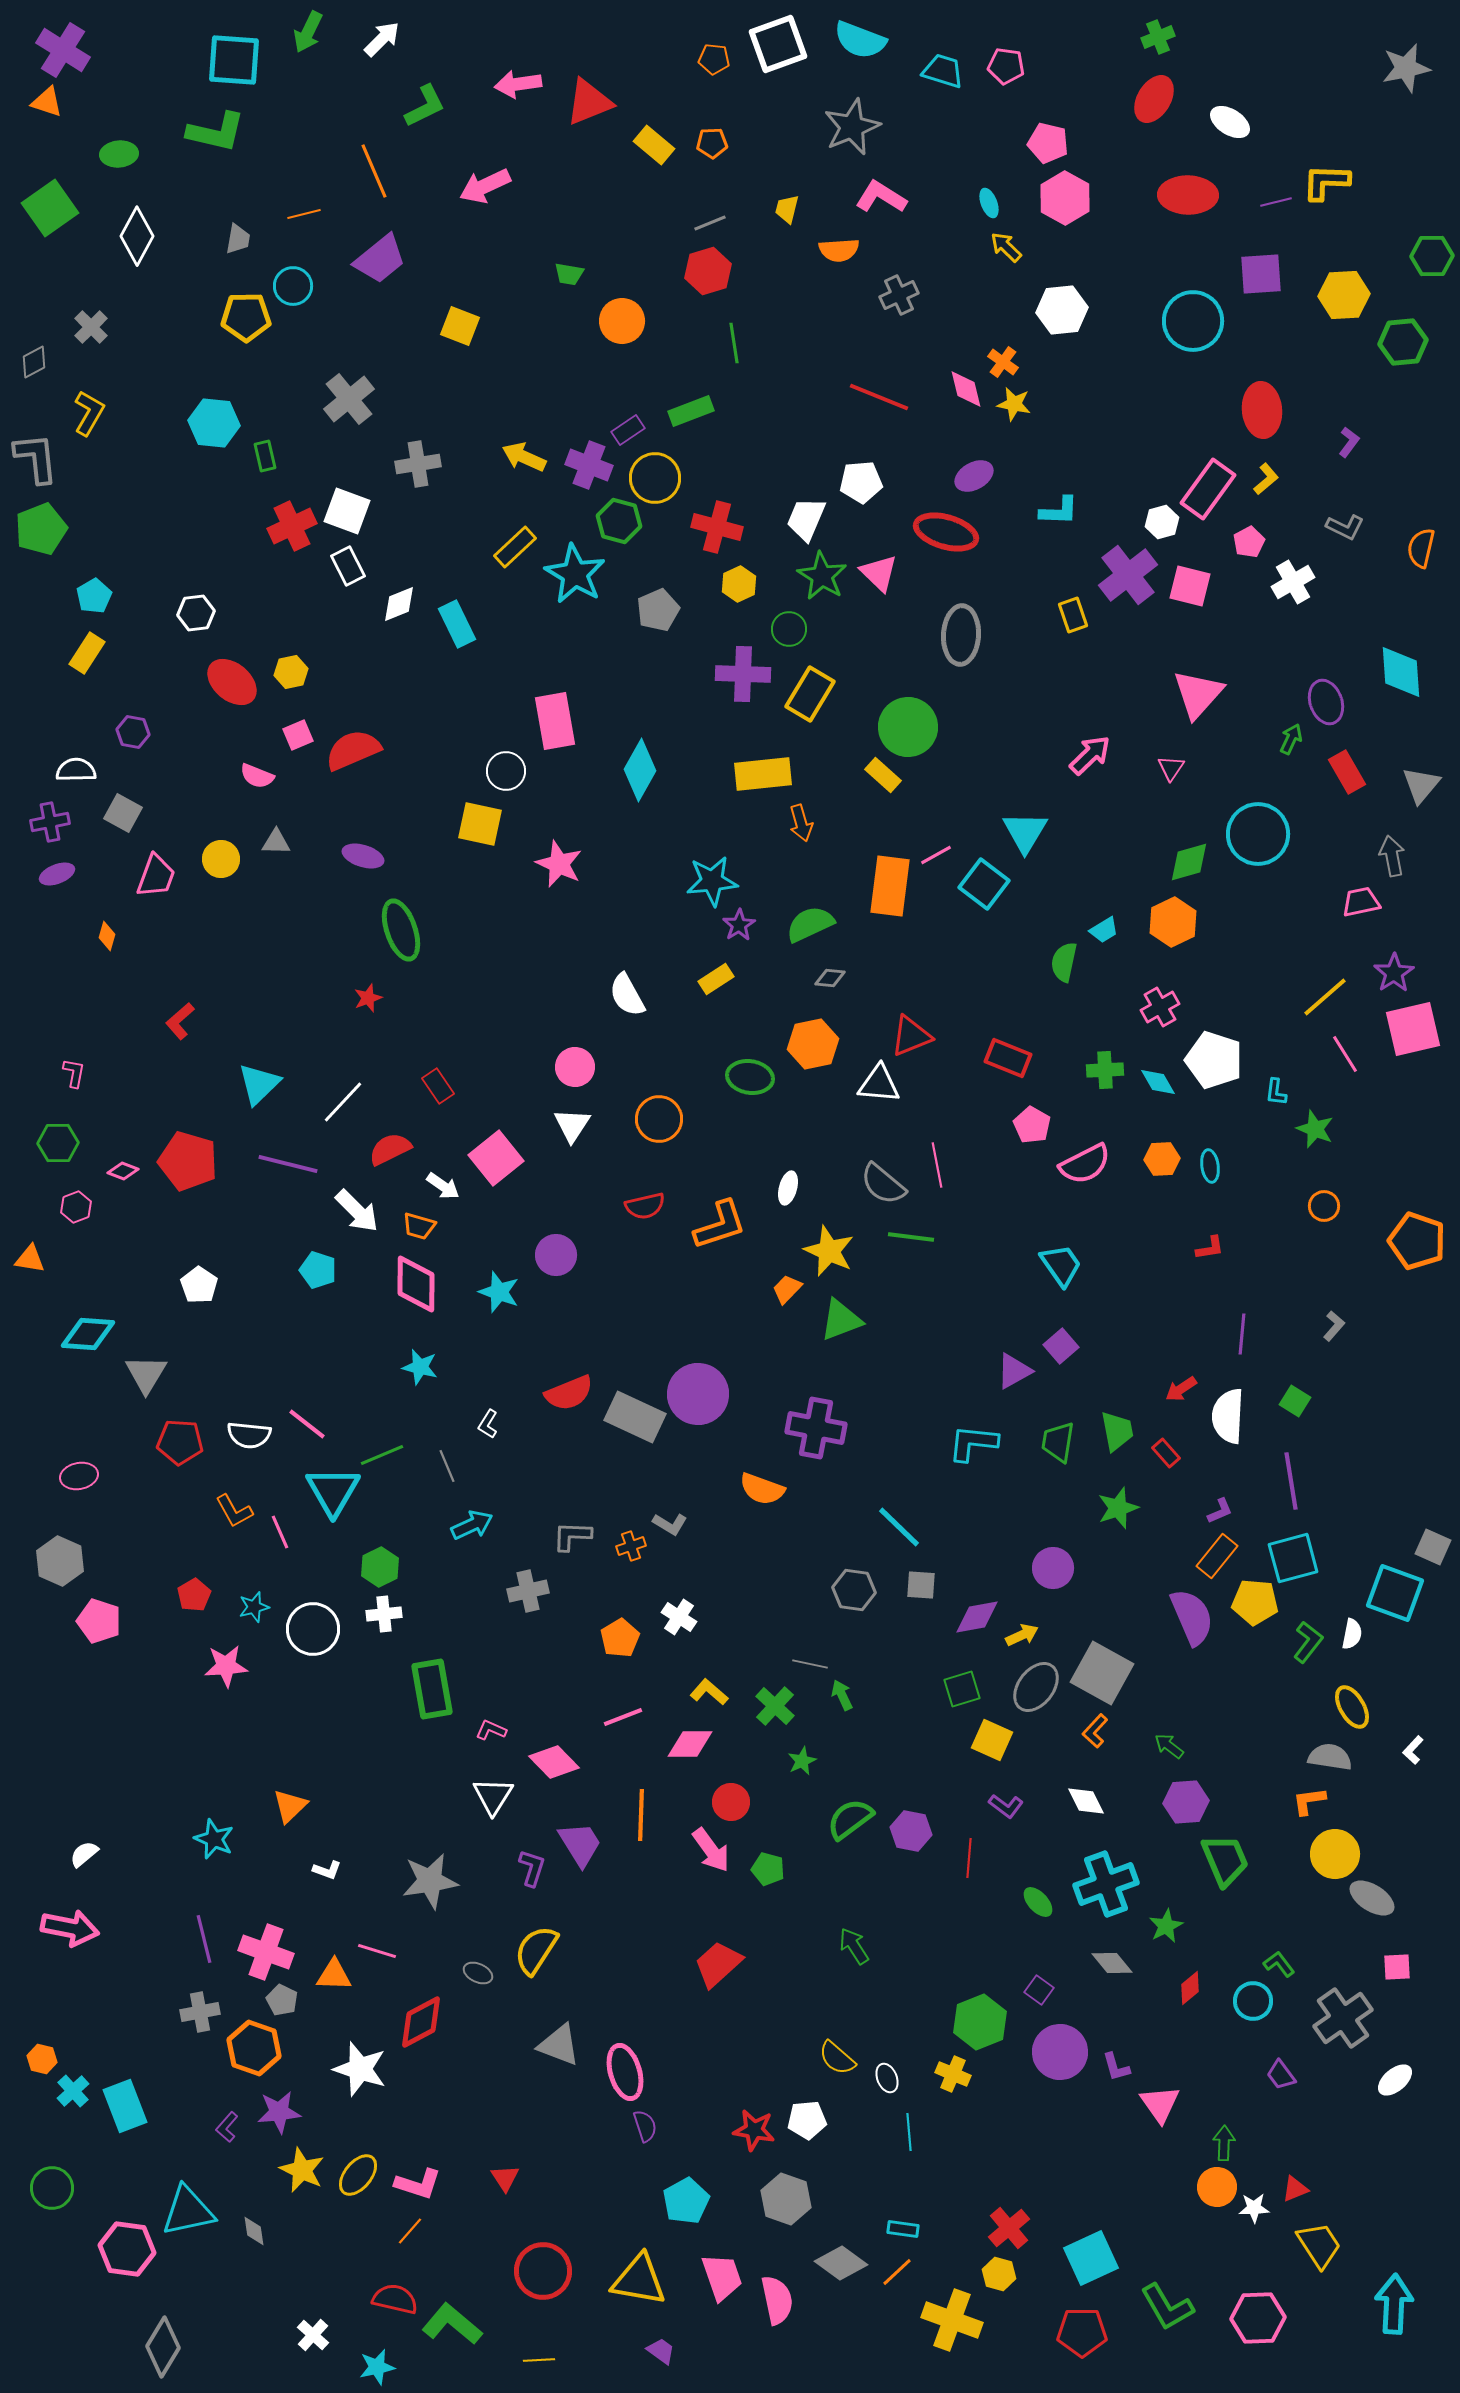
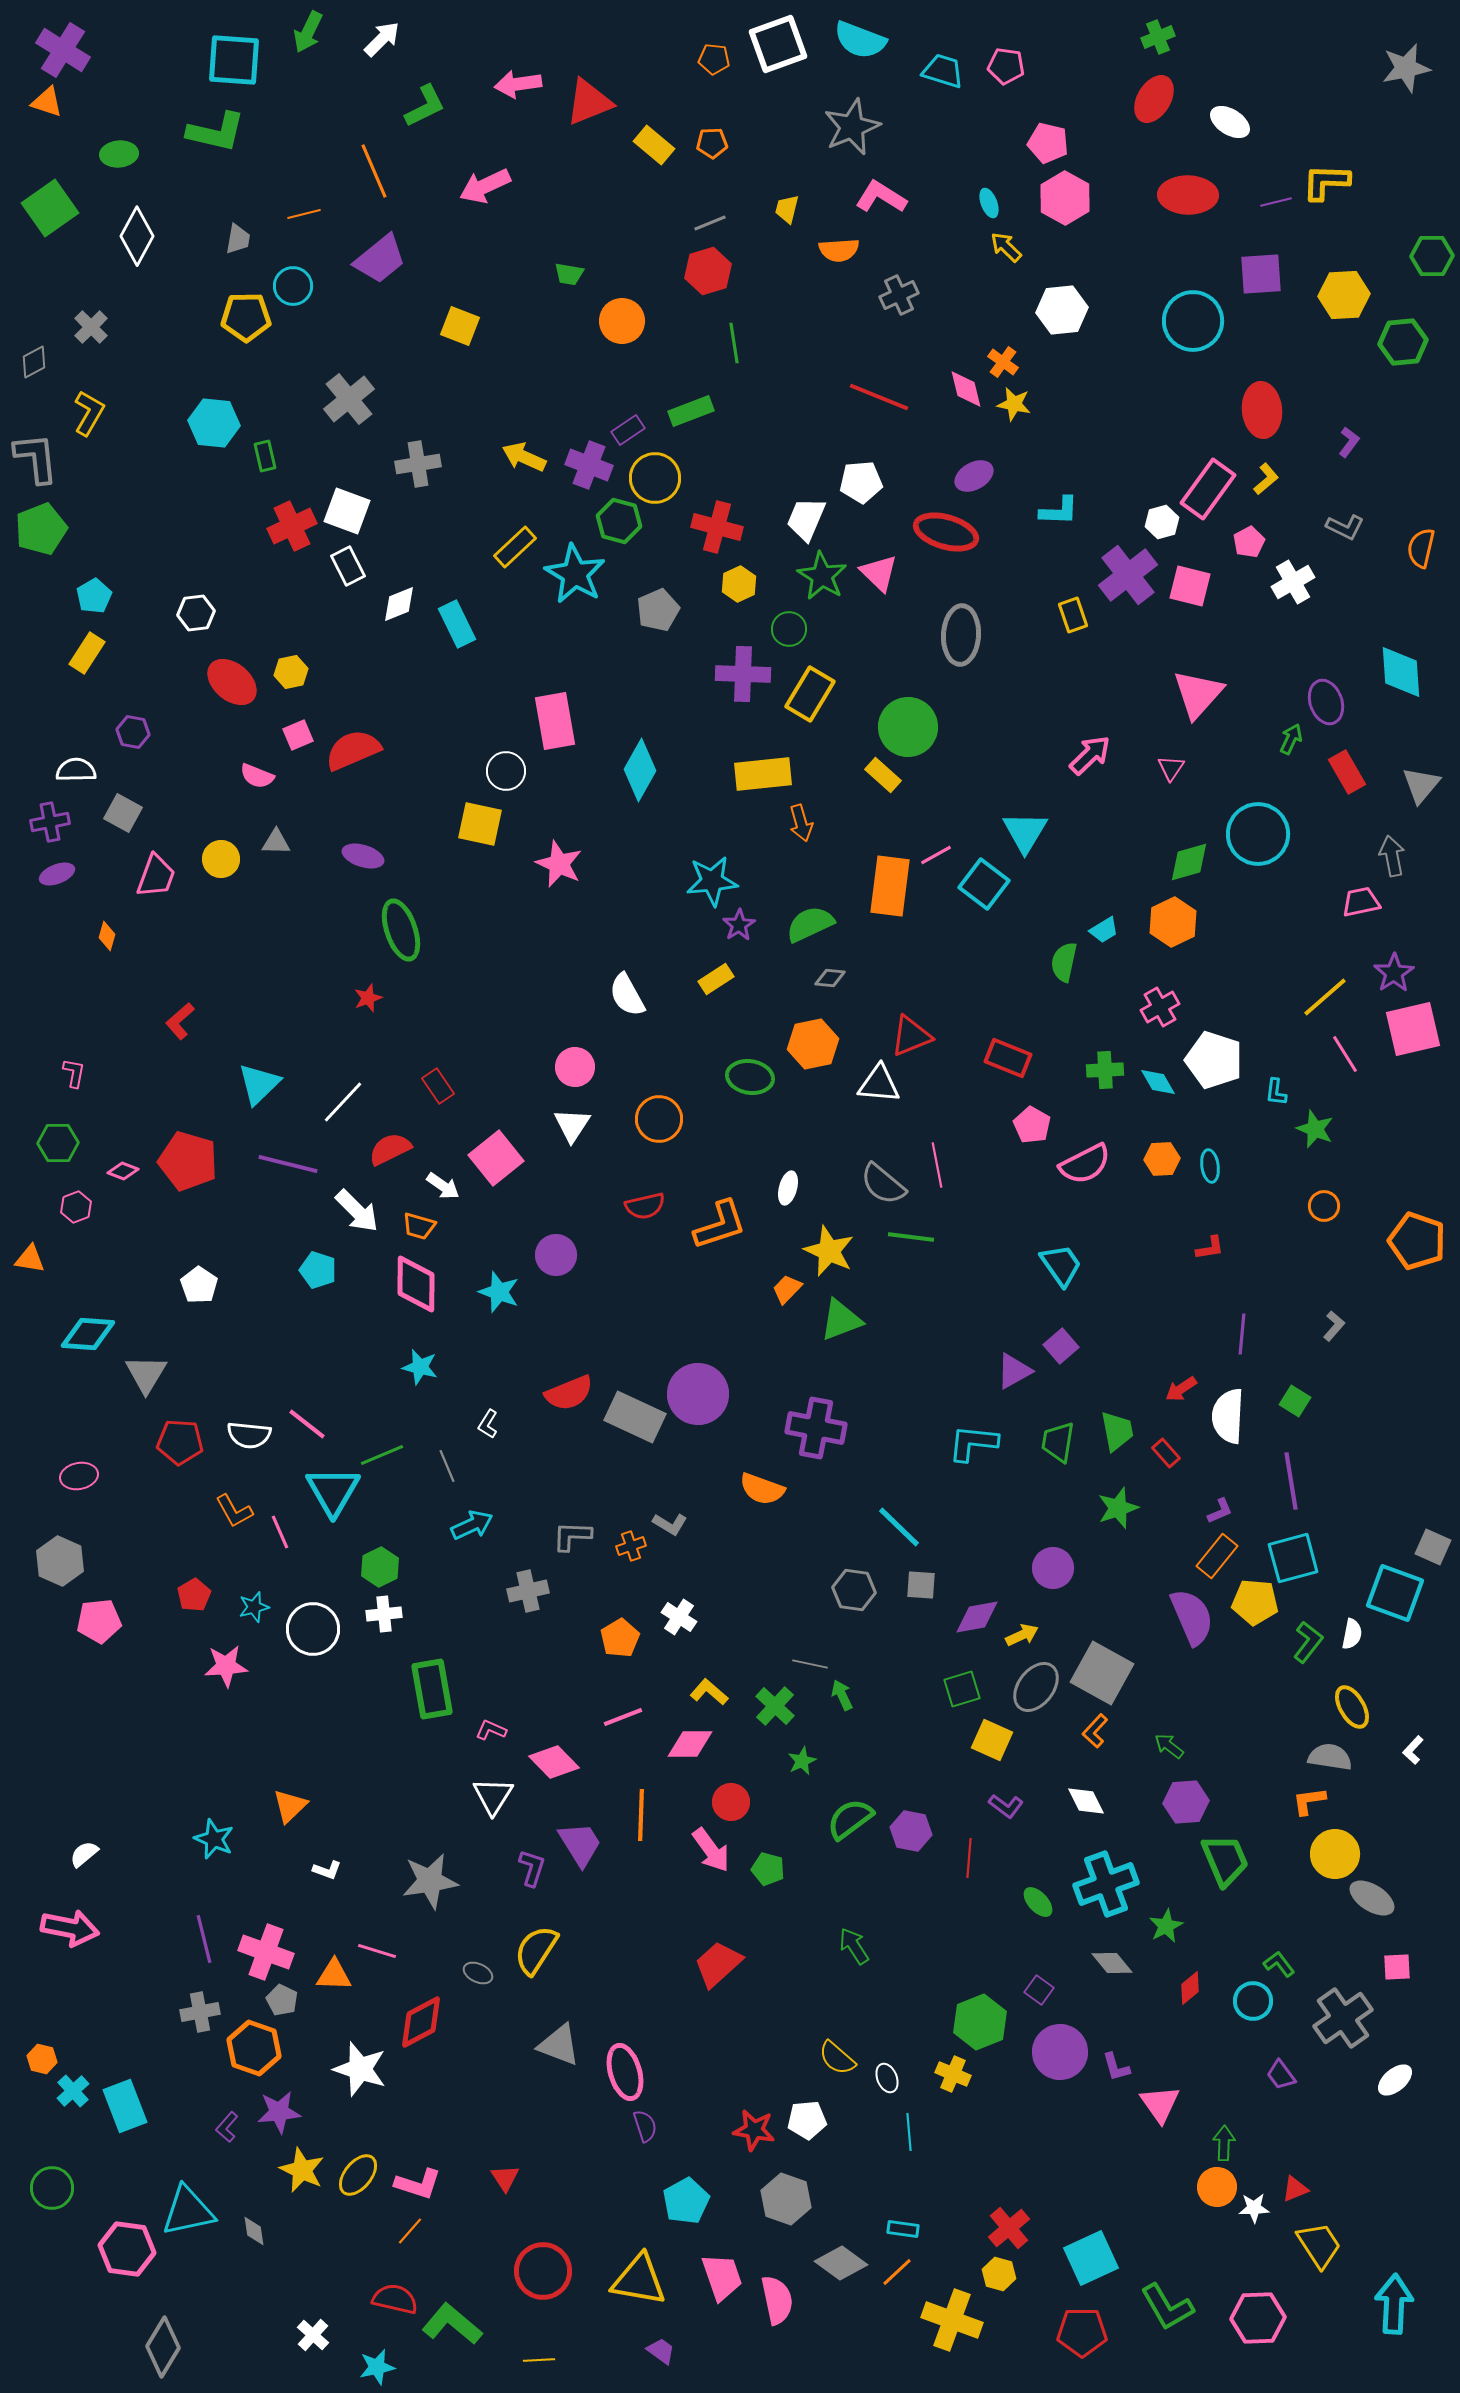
pink pentagon at (99, 1621): rotated 24 degrees counterclockwise
